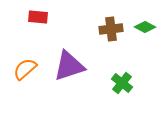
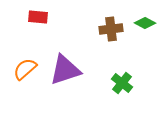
green diamond: moved 4 px up
purple triangle: moved 4 px left, 4 px down
